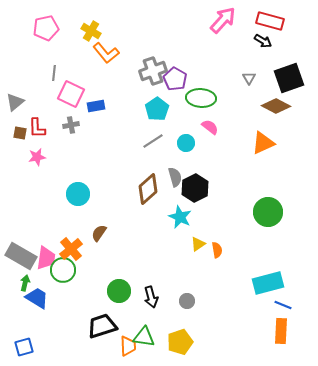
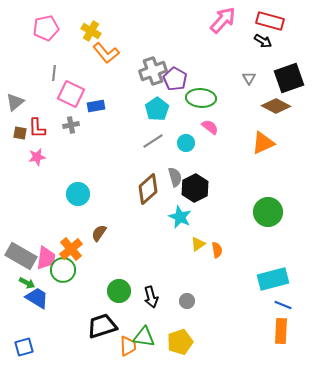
green arrow at (25, 283): moved 2 px right; rotated 105 degrees clockwise
cyan rectangle at (268, 283): moved 5 px right, 4 px up
